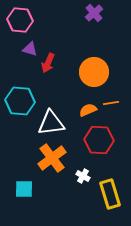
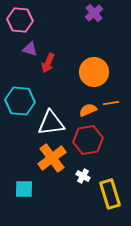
red hexagon: moved 11 px left; rotated 12 degrees counterclockwise
